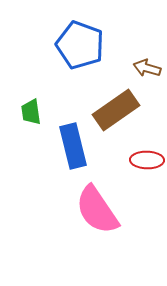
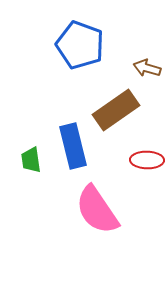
green trapezoid: moved 48 px down
